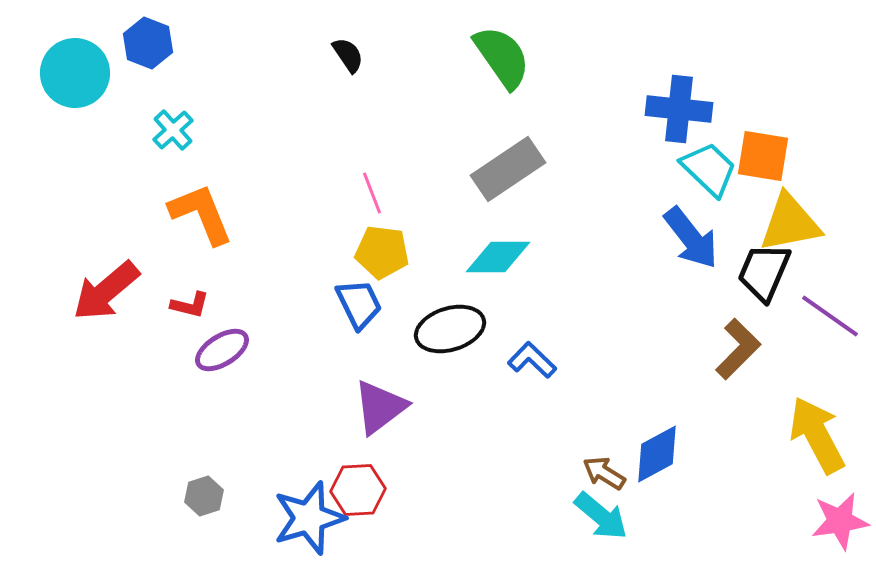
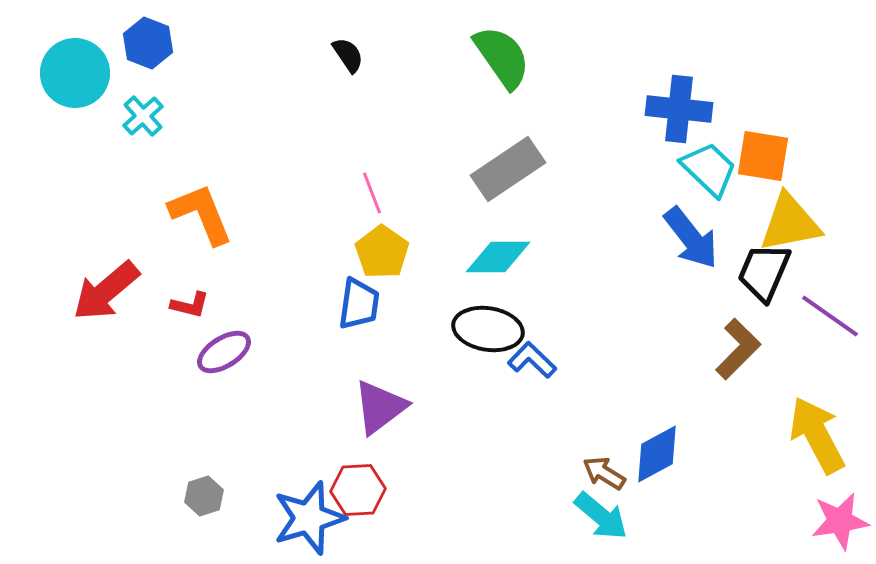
cyan cross: moved 30 px left, 14 px up
yellow pentagon: rotated 28 degrees clockwise
blue trapezoid: rotated 34 degrees clockwise
black ellipse: moved 38 px right; rotated 26 degrees clockwise
purple ellipse: moved 2 px right, 2 px down
